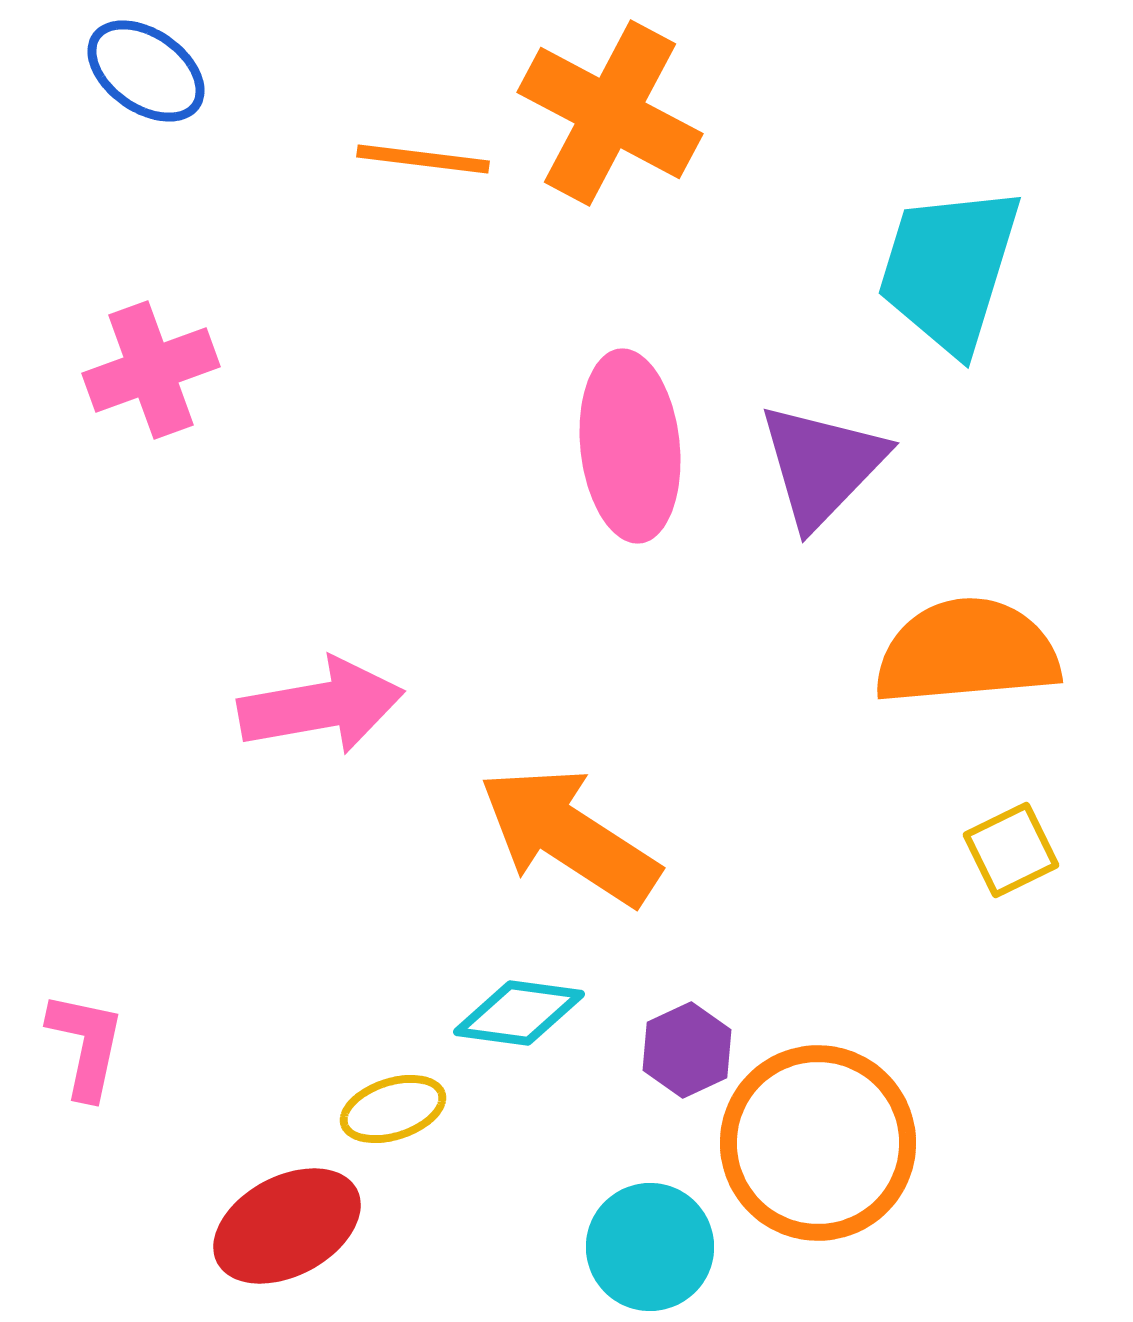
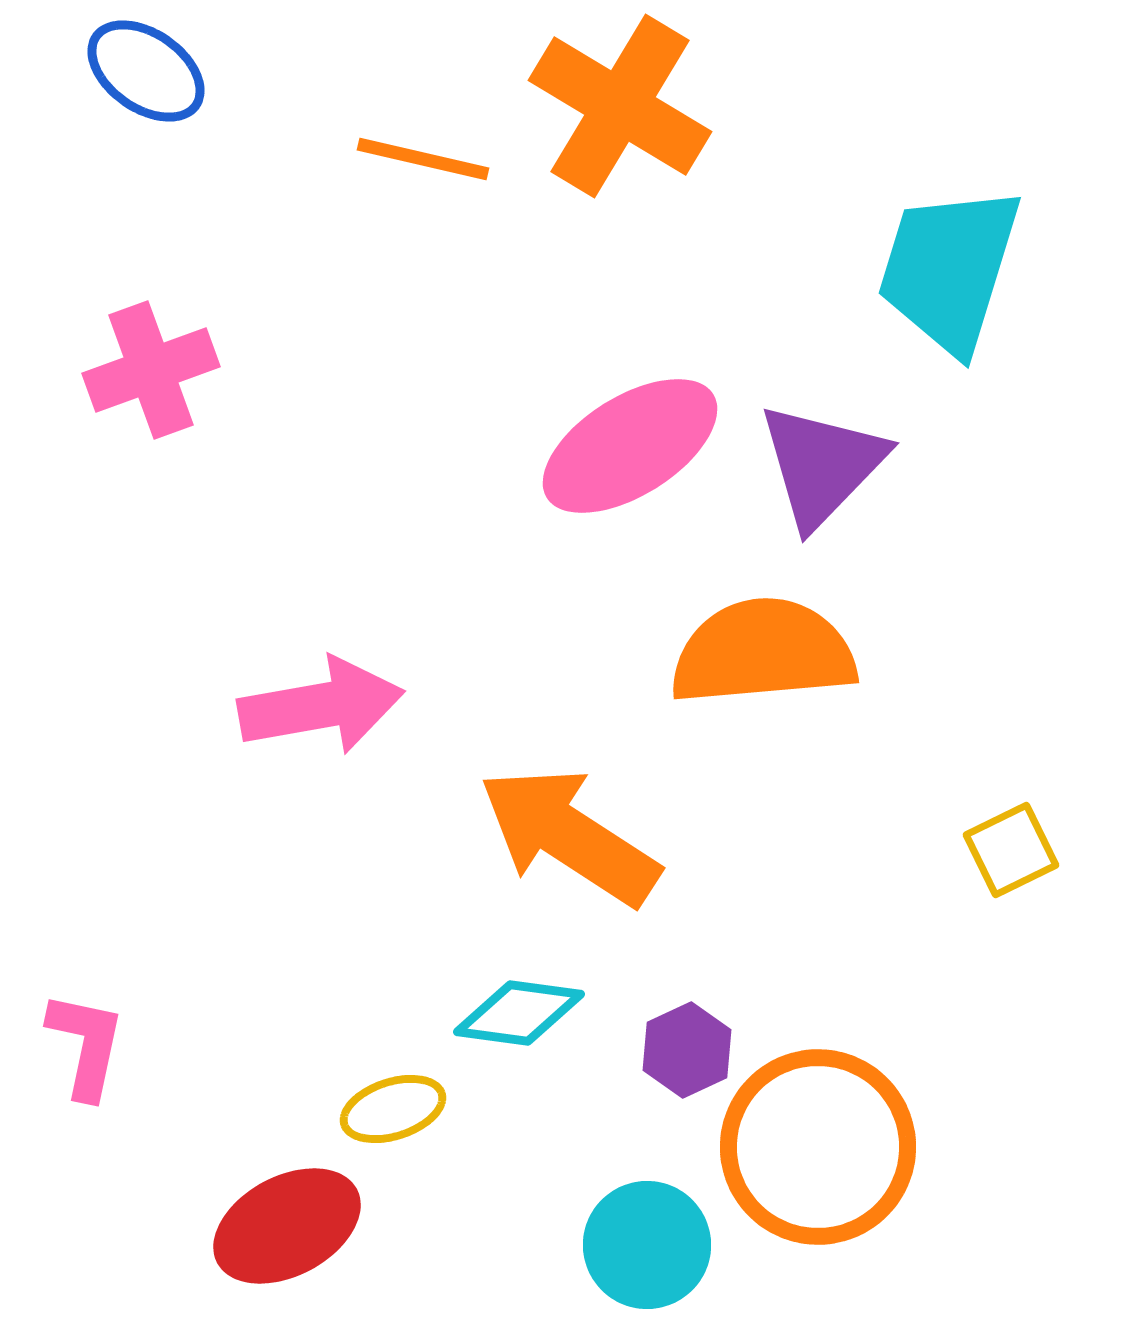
orange cross: moved 10 px right, 7 px up; rotated 3 degrees clockwise
orange line: rotated 6 degrees clockwise
pink ellipse: rotated 64 degrees clockwise
orange semicircle: moved 204 px left
orange circle: moved 4 px down
cyan circle: moved 3 px left, 2 px up
